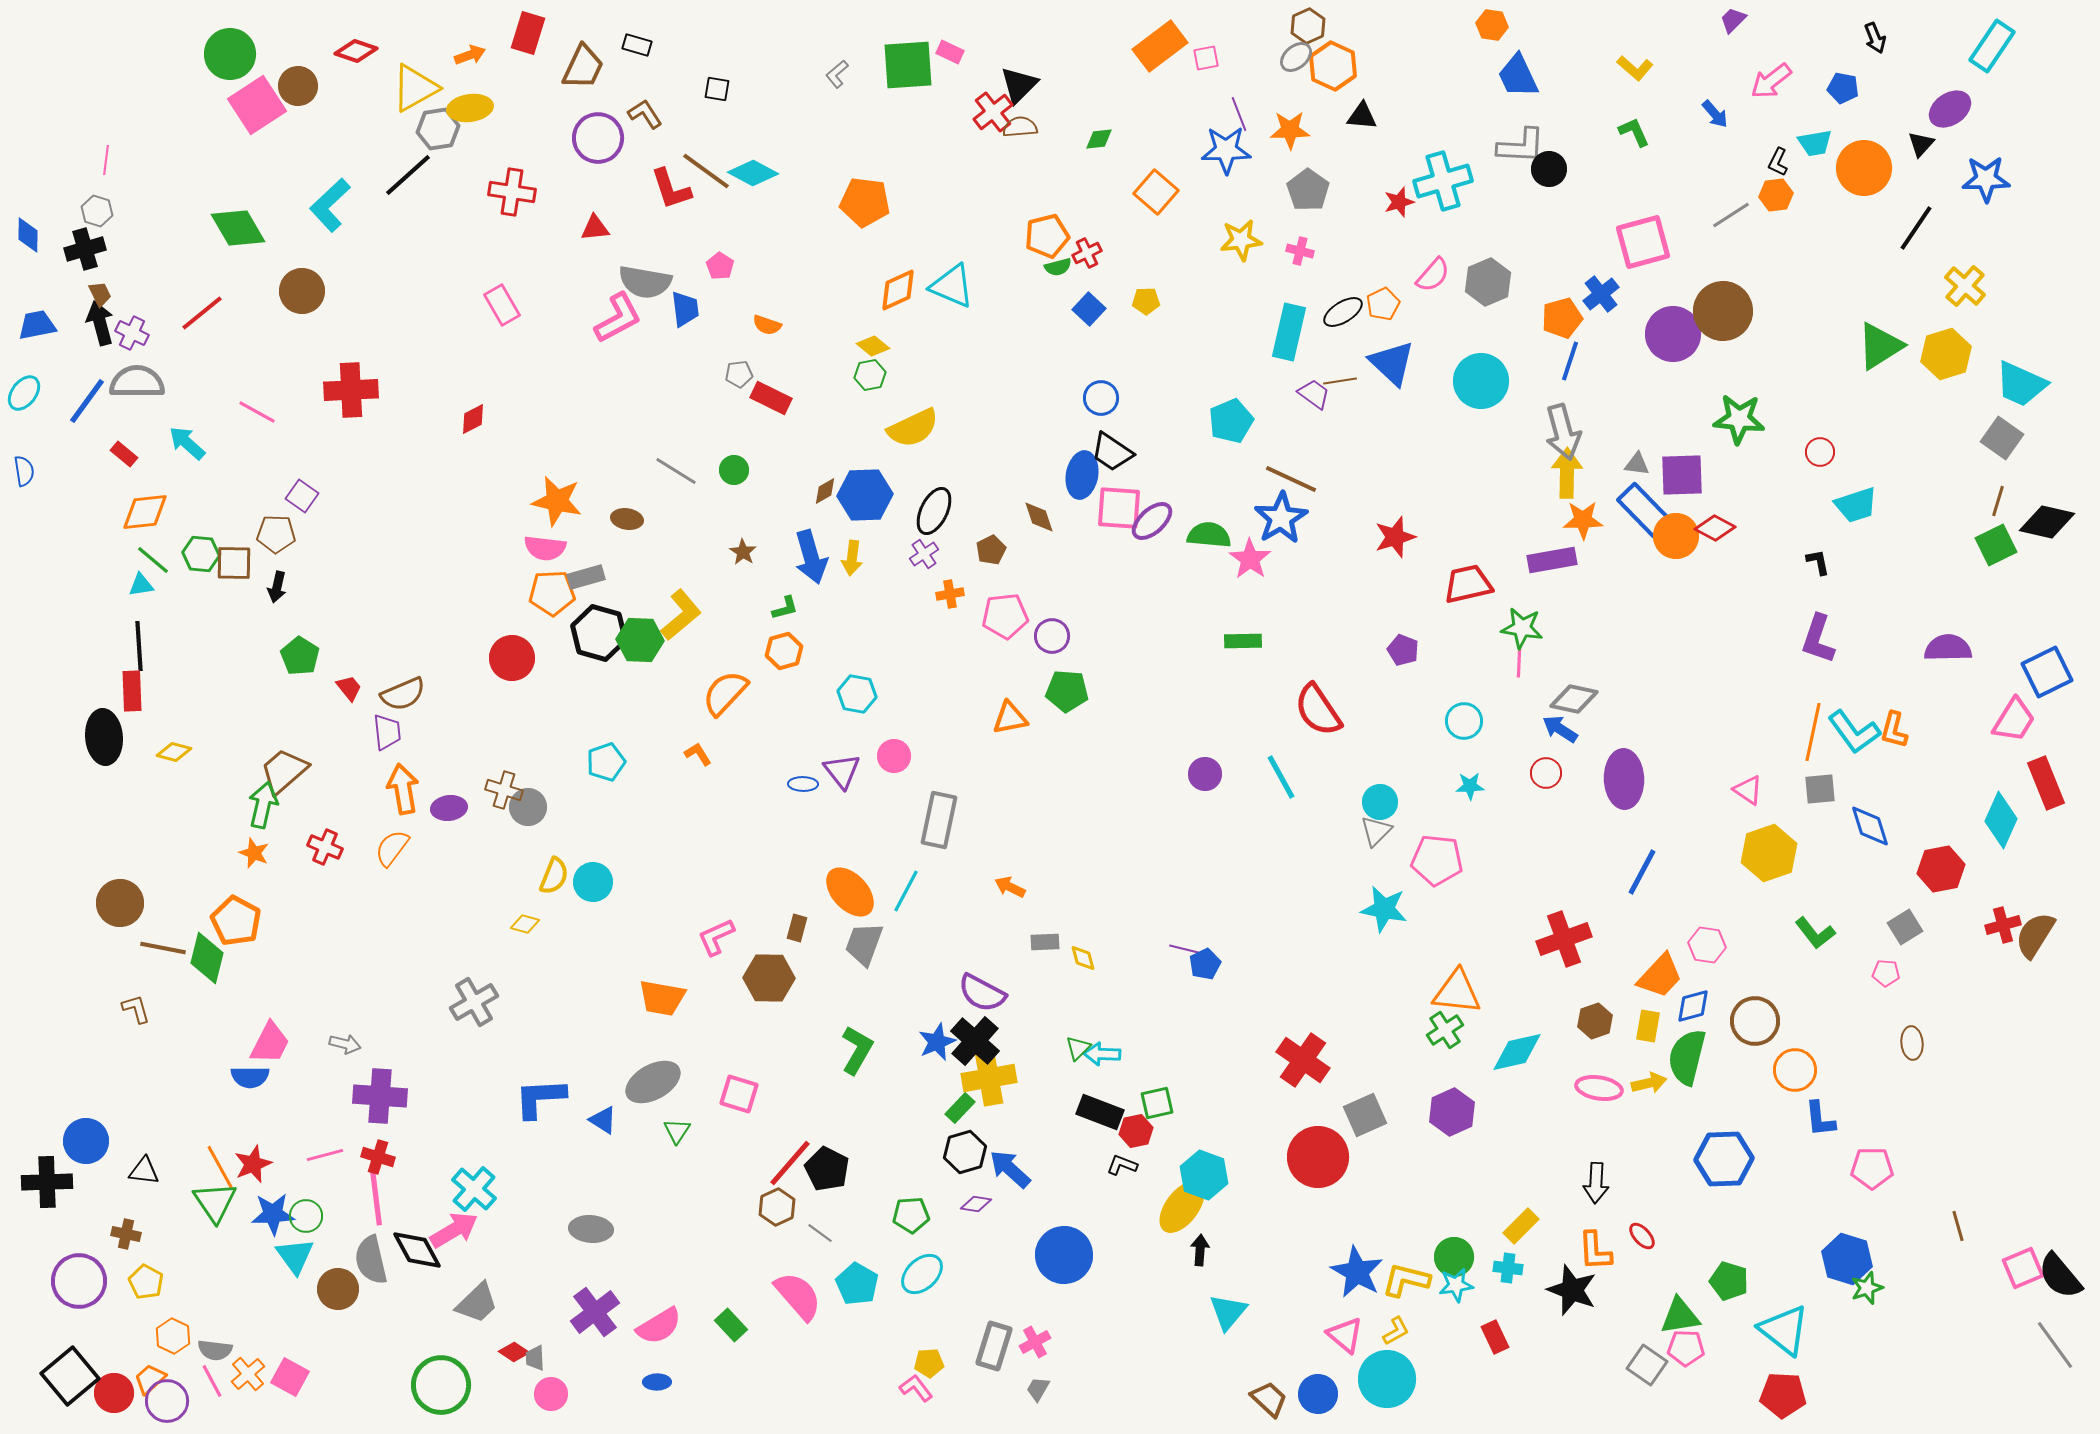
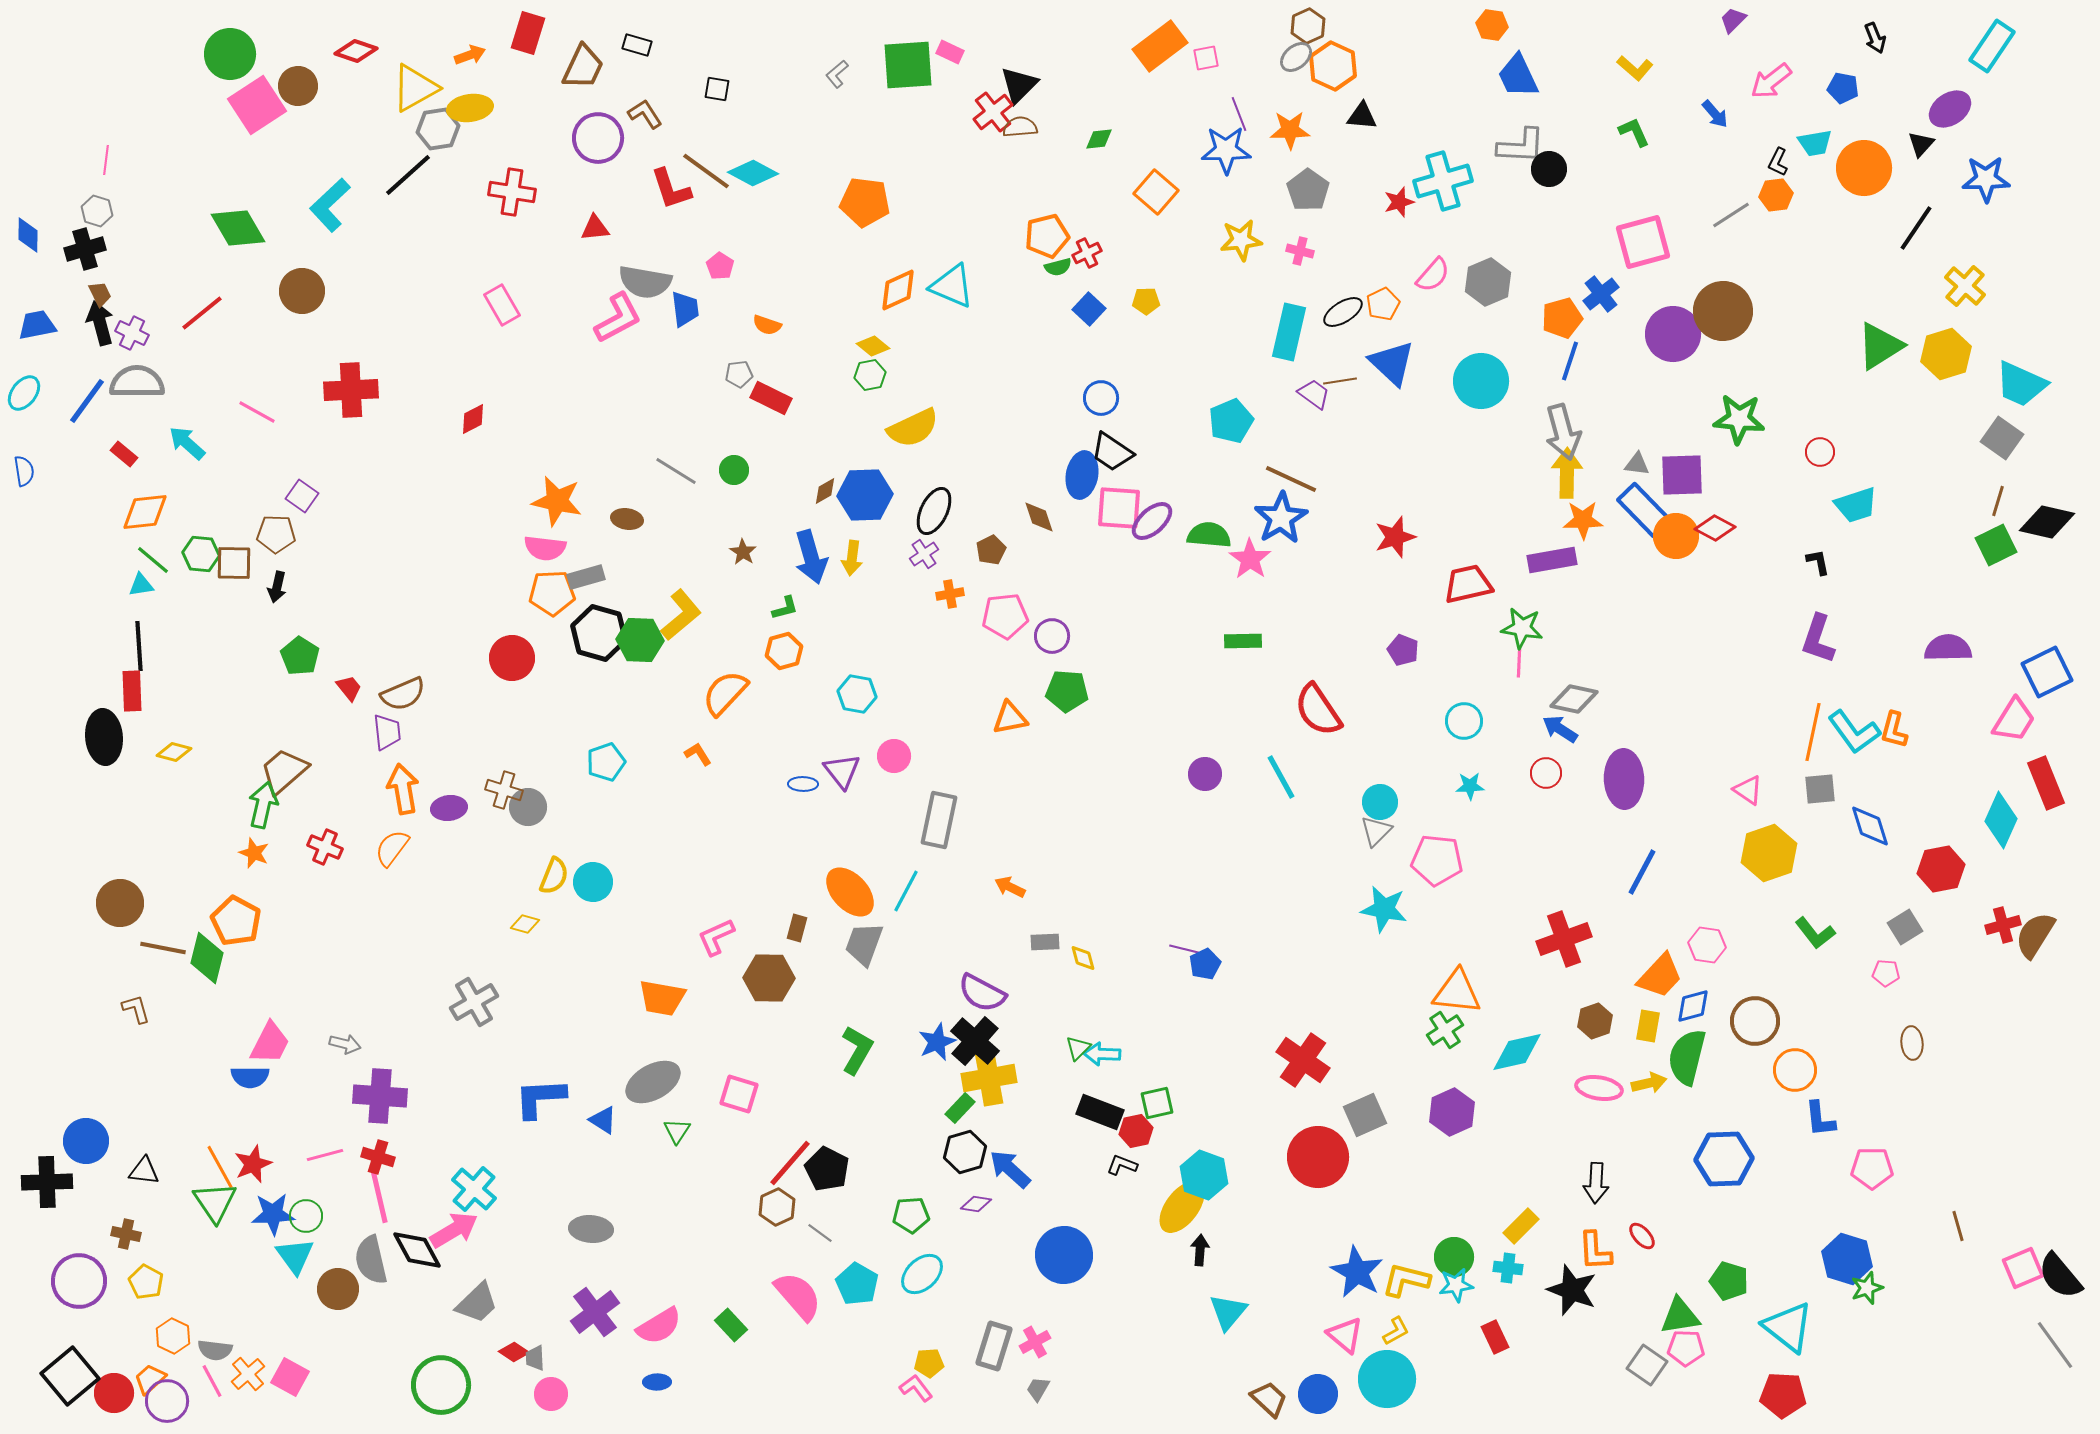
pink line at (376, 1198): moved 3 px right, 2 px up; rotated 6 degrees counterclockwise
cyan triangle at (1784, 1330): moved 4 px right, 3 px up
